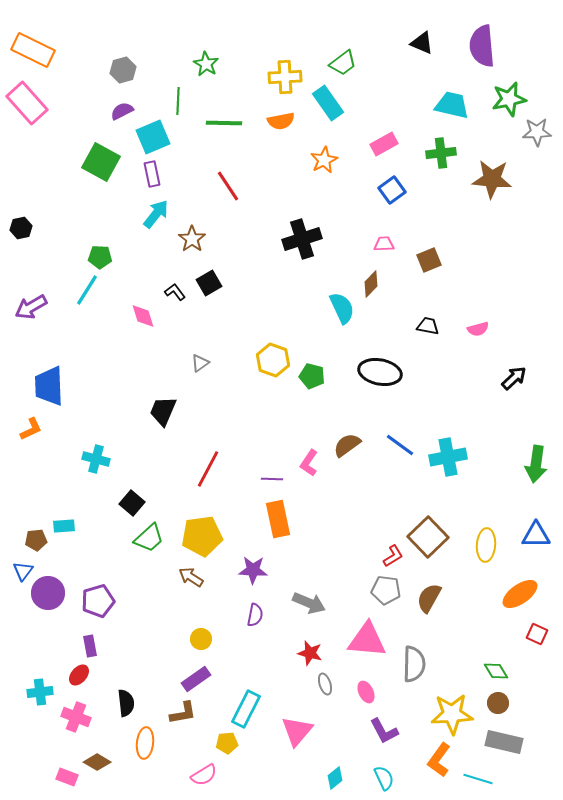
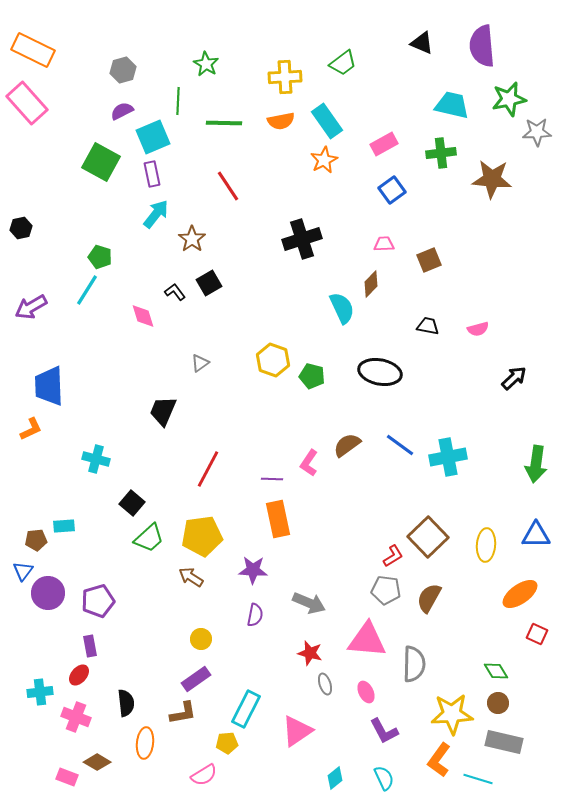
cyan rectangle at (328, 103): moved 1 px left, 18 px down
green pentagon at (100, 257): rotated 15 degrees clockwise
pink triangle at (297, 731): rotated 16 degrees clockwise
